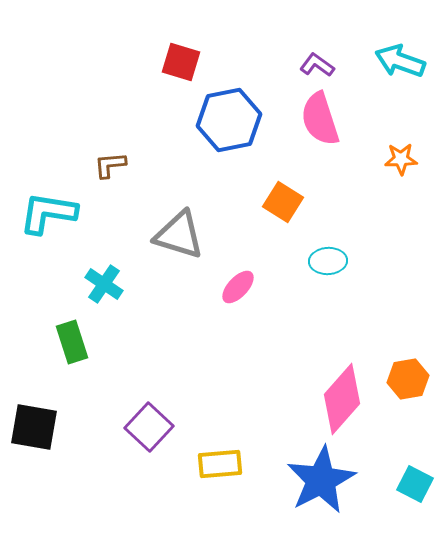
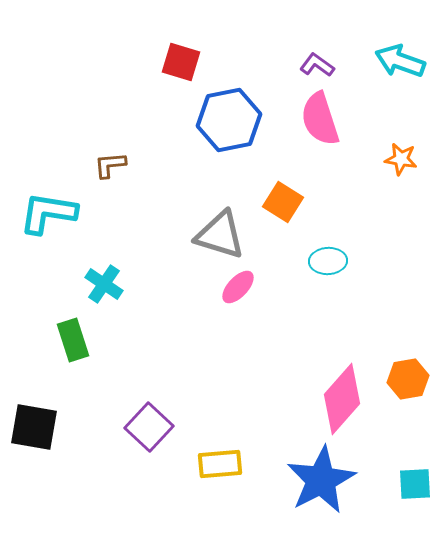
orange star: rotated 12 degrees clockwise
gray triangle: moved 41 px right
green rectangle: moved 1 px right, 2 px up
cyan square: rotated 30 degrees counterclockwise
